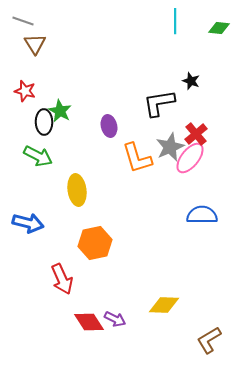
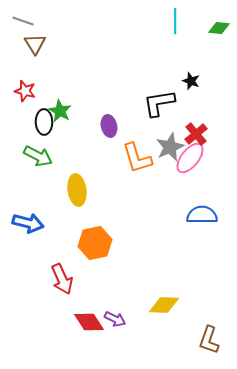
brown L-shape: rotated 40 degrees counterclockwise
